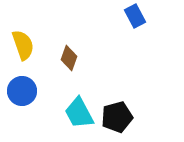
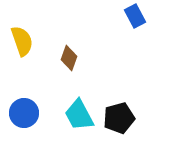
yellow semicircle: moved 1 px left, 4 px up
blue circle: moved 2 px right, 22 px down
cyan trapezoid: moved 2 px down
black pentagon: moved 2 px right, 1 px down
